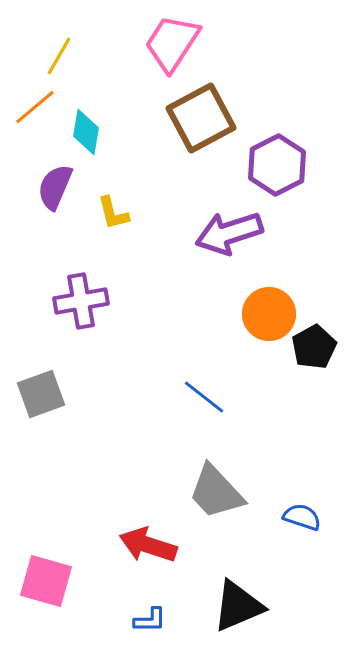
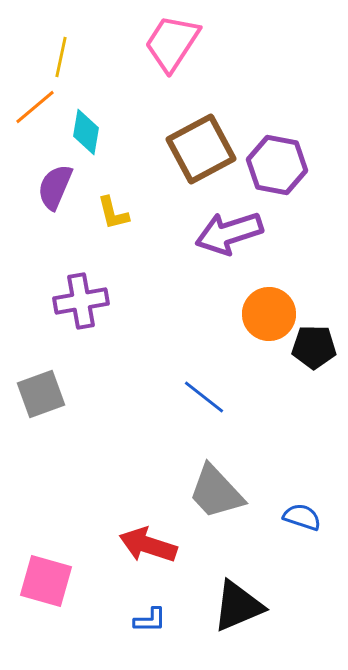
yellow line: moved 2 px right, 1 px down; rotated 18 degrees counterclockwise
brown square: moved 31 px down
purple hexagon: rotated 22 degrees counterclockwise
black pentagon: rotated 30 degrees clockwise
